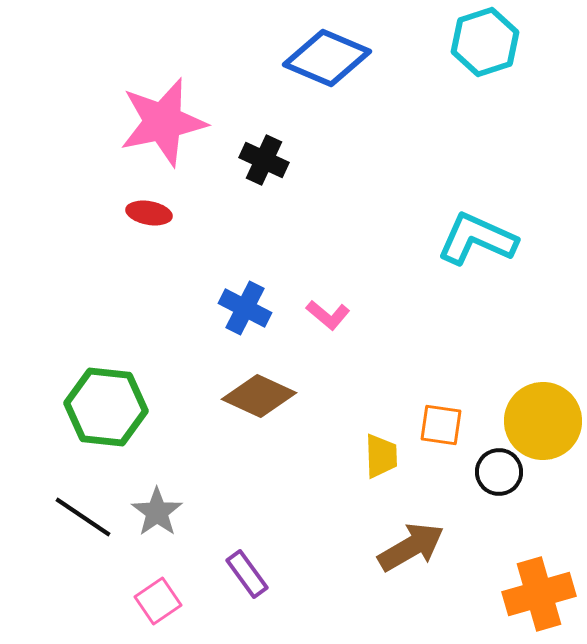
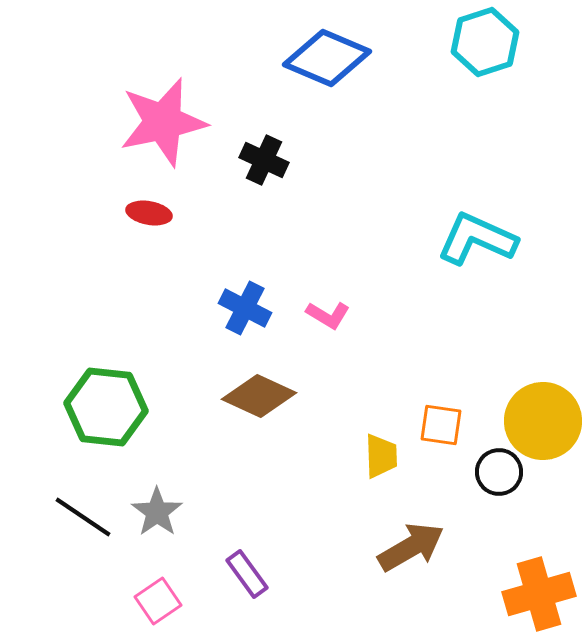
pink L-shape: rotated 9 degrees counterclockwise
